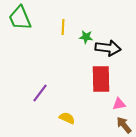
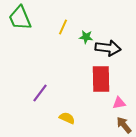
yellow line: rotated 21 degrees clockwise
pink triangle: moved 1 px up
